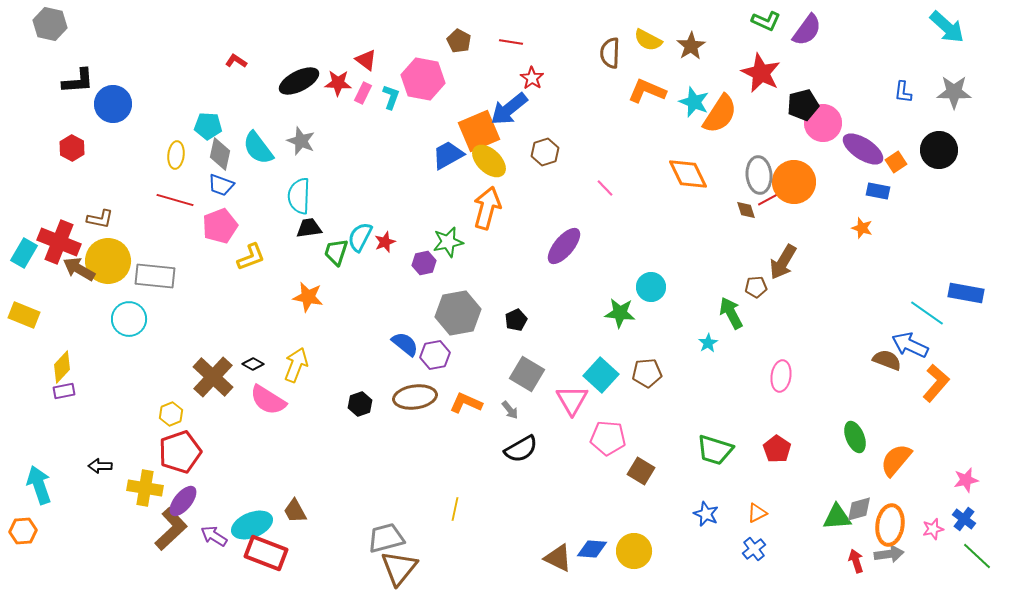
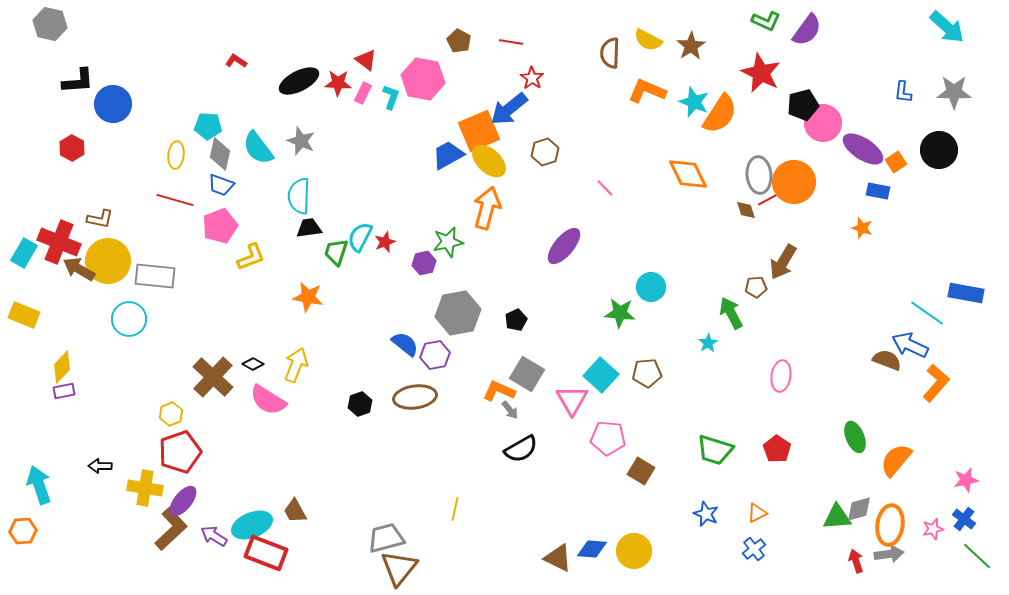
orange L-shape at (466, 403): moved 33 px right, 12 px up
